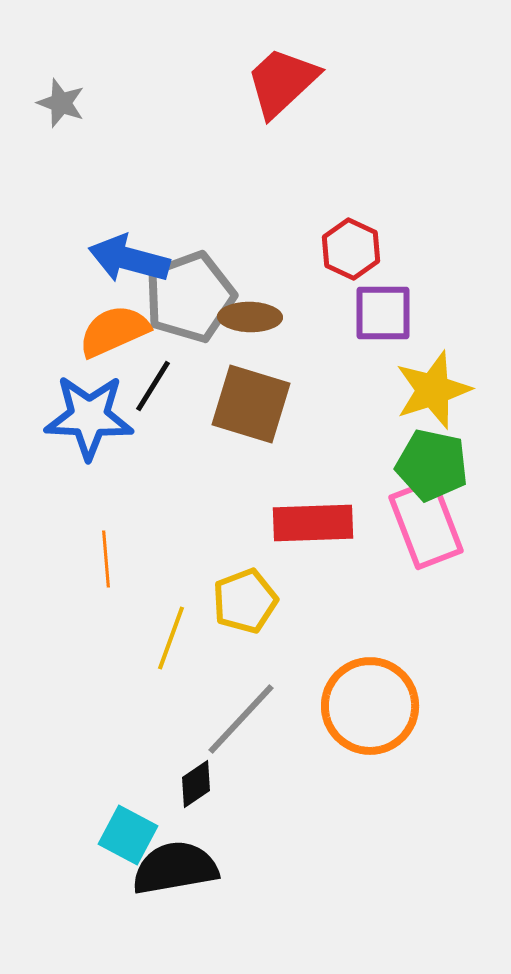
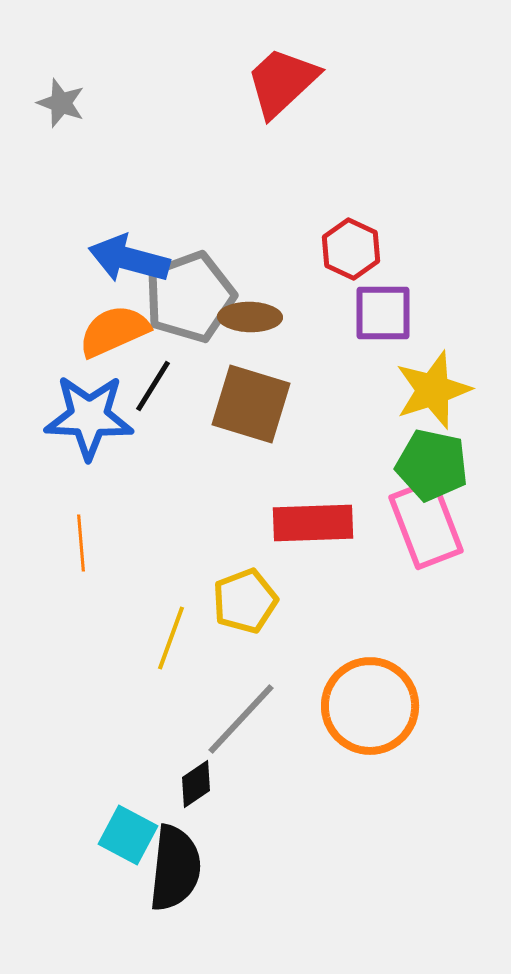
orange line: moved 25 px left, 16 px up
black semicircle: rotated 106 degrees clockwise
